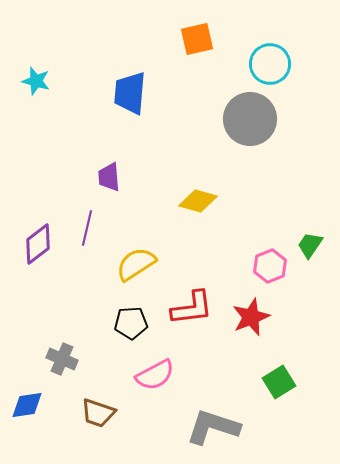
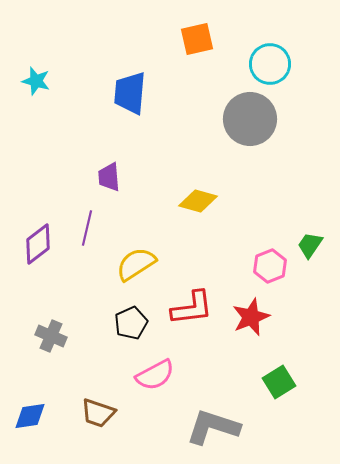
black pentagon: rotated 20 degrees counterclockwise
gray cross: moved 11 px left, 23 px up
blue diamond: moved 3 px right, 11 px down
